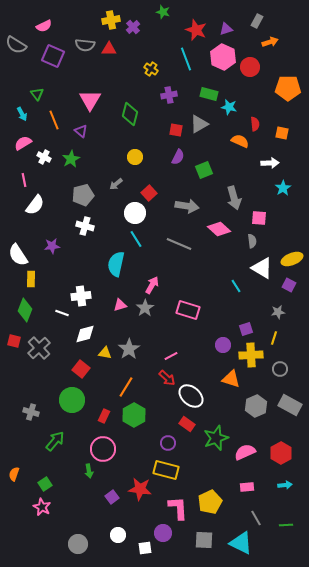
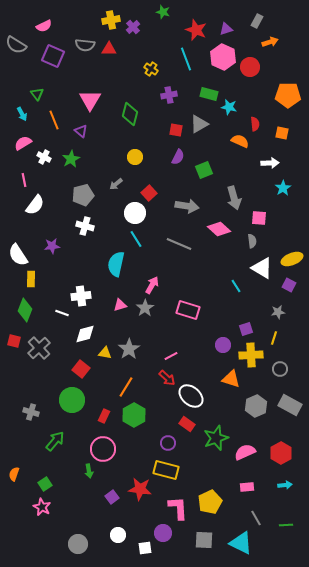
orange pentagon at (288, 88): moved 7 px down
